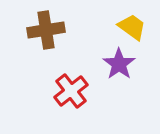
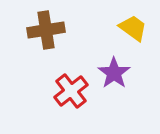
yellow trapezoid: moved 1 px right, 1 px down
purple star: moved 5 px left, 9 px down
